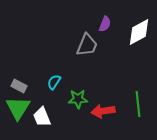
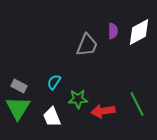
purple semicircle: moved 8 px right, 7 px down; rotated 21 degrees counterclockwise
green line: moved 1 px left; rotated 20 degrees counterclockwise
white trapezoid: moved 10 px right
